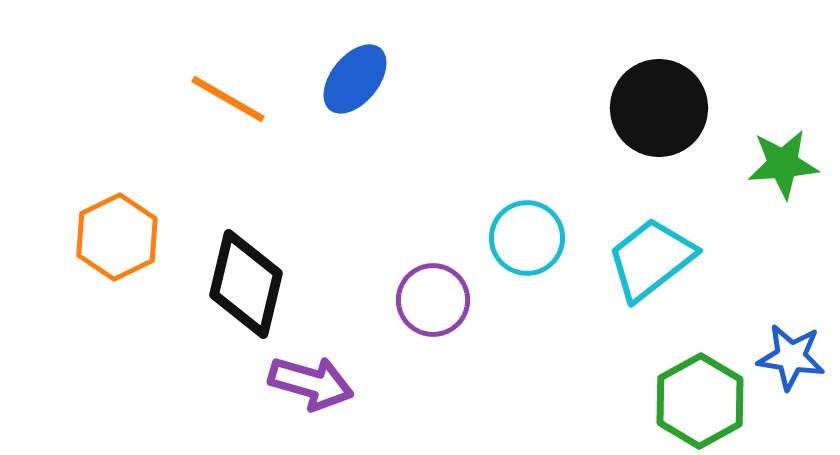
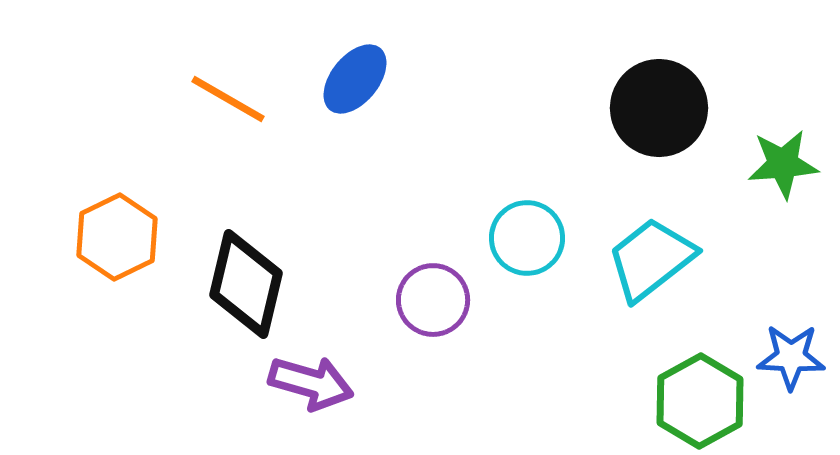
blue star: rotated 6 degrees counterclockwise
